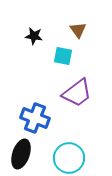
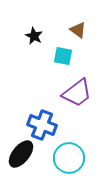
brown triangle: rotated 18 degrees counterclockwise
black star: rotated 18 degrees clockwise
blue cross: moved 7 px right, 7 px down
black ellipse: rotated 20 degrees clockwise
